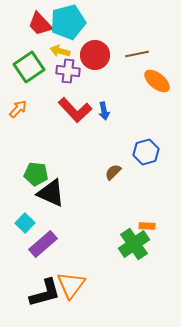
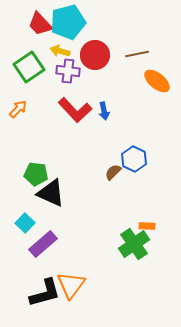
blue hexagon: moved 12 px left, 7 px down; rotated 20 degrees counterclockwise
